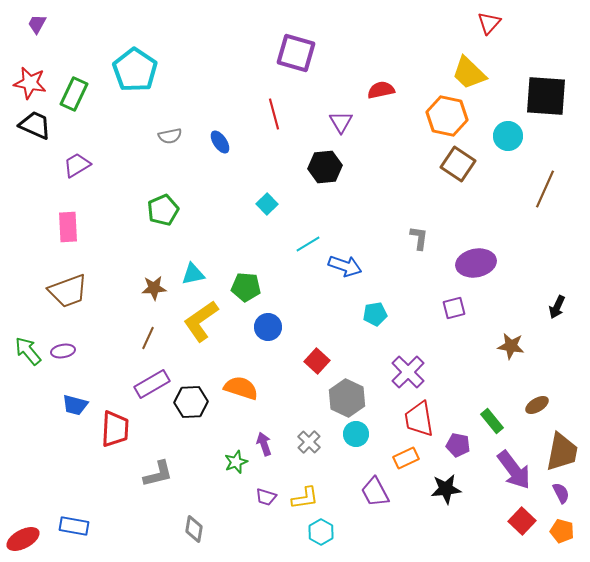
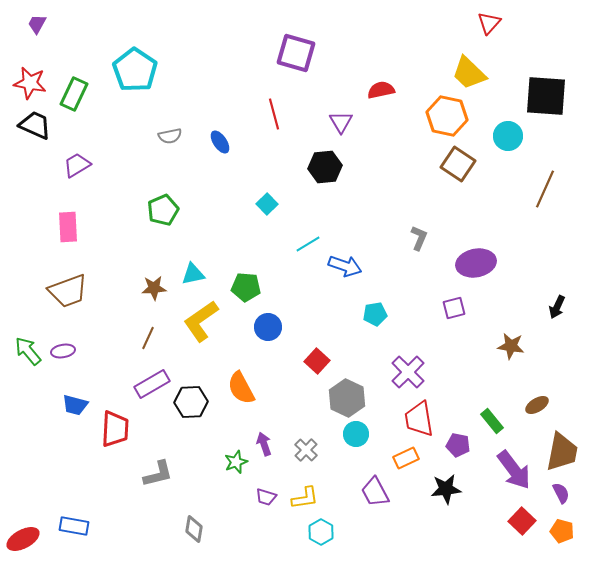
gray L-shape at (419, 238): rotated 15 degrees clockwise
orange semicircle at (241, 388): rotated 136 degrees counterclockwise
gray cross at (309, 442): moved 3 px left, 8 px down
